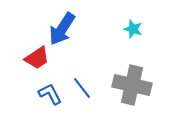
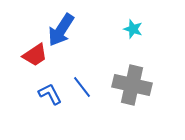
blue arrow: moved 1 px left, 1 px down
red trapezoid: moved 2 px left, 3 px up
blue line: moved 1 px up
